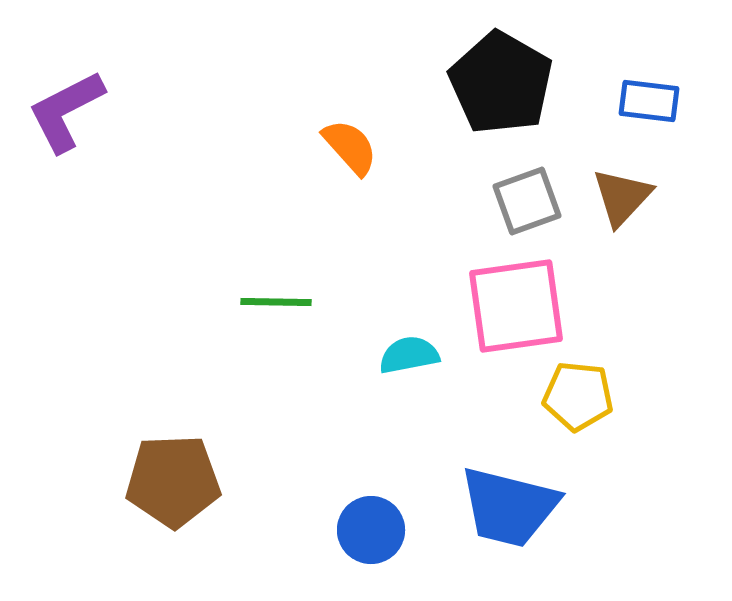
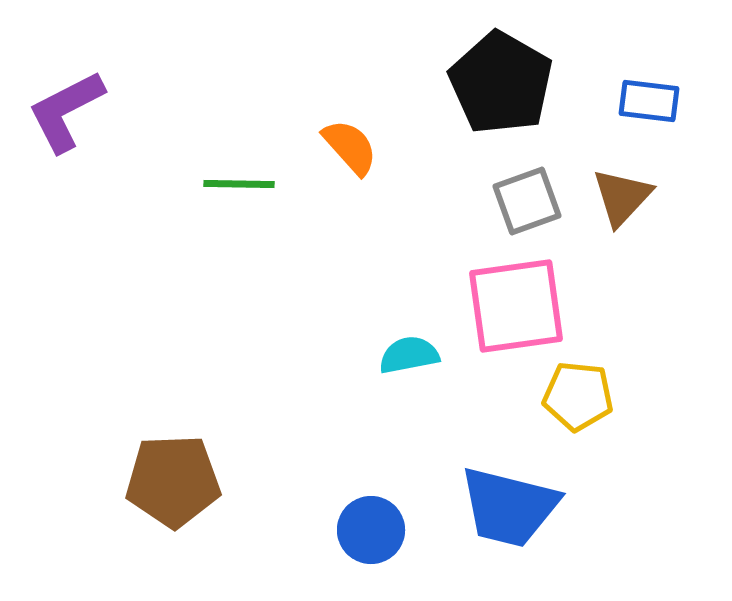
green line: moved 37 px left, 118 px up
